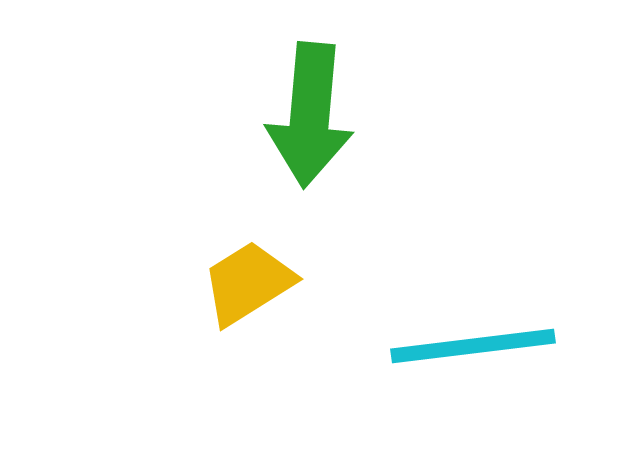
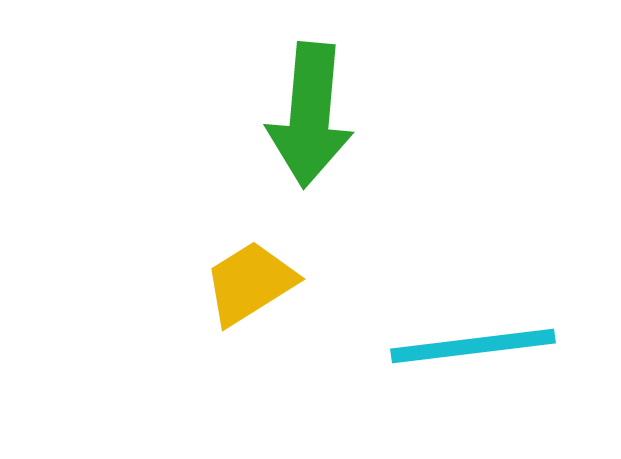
yellow trapezoid: moved 2 px right
